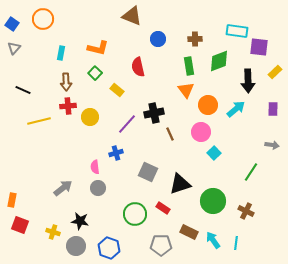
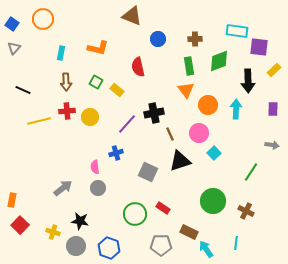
yellow rectangle at (275, 72): moved 1 px left, 2 px up
green square at (95, 73): moved 1 px right, 9 px down; rotated 16 degrees counterclockwise
red cross at (68, 106): moved 1 px left, 5 px down
cyan arrow at (236, 109): rotated 48 degrees counterclockwise
pink circle at (201, 132): moved 2 px left, 1 px down
black triangle at (180, 184): moved 23 px up
red square at (20, 225): rotated 24 degrees clockwise
cyan arrow at (213, 240): moved 7 px left, 9 px down
